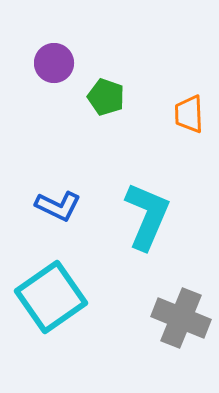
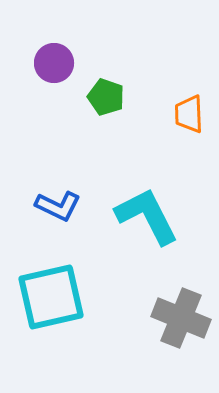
cyan L-shape: rotated 50 degrees counterclockwise
cyan square: rotated 22 degrees clockwise
